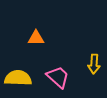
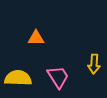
pink trapezoid: rotated 15 degrees clockwise
